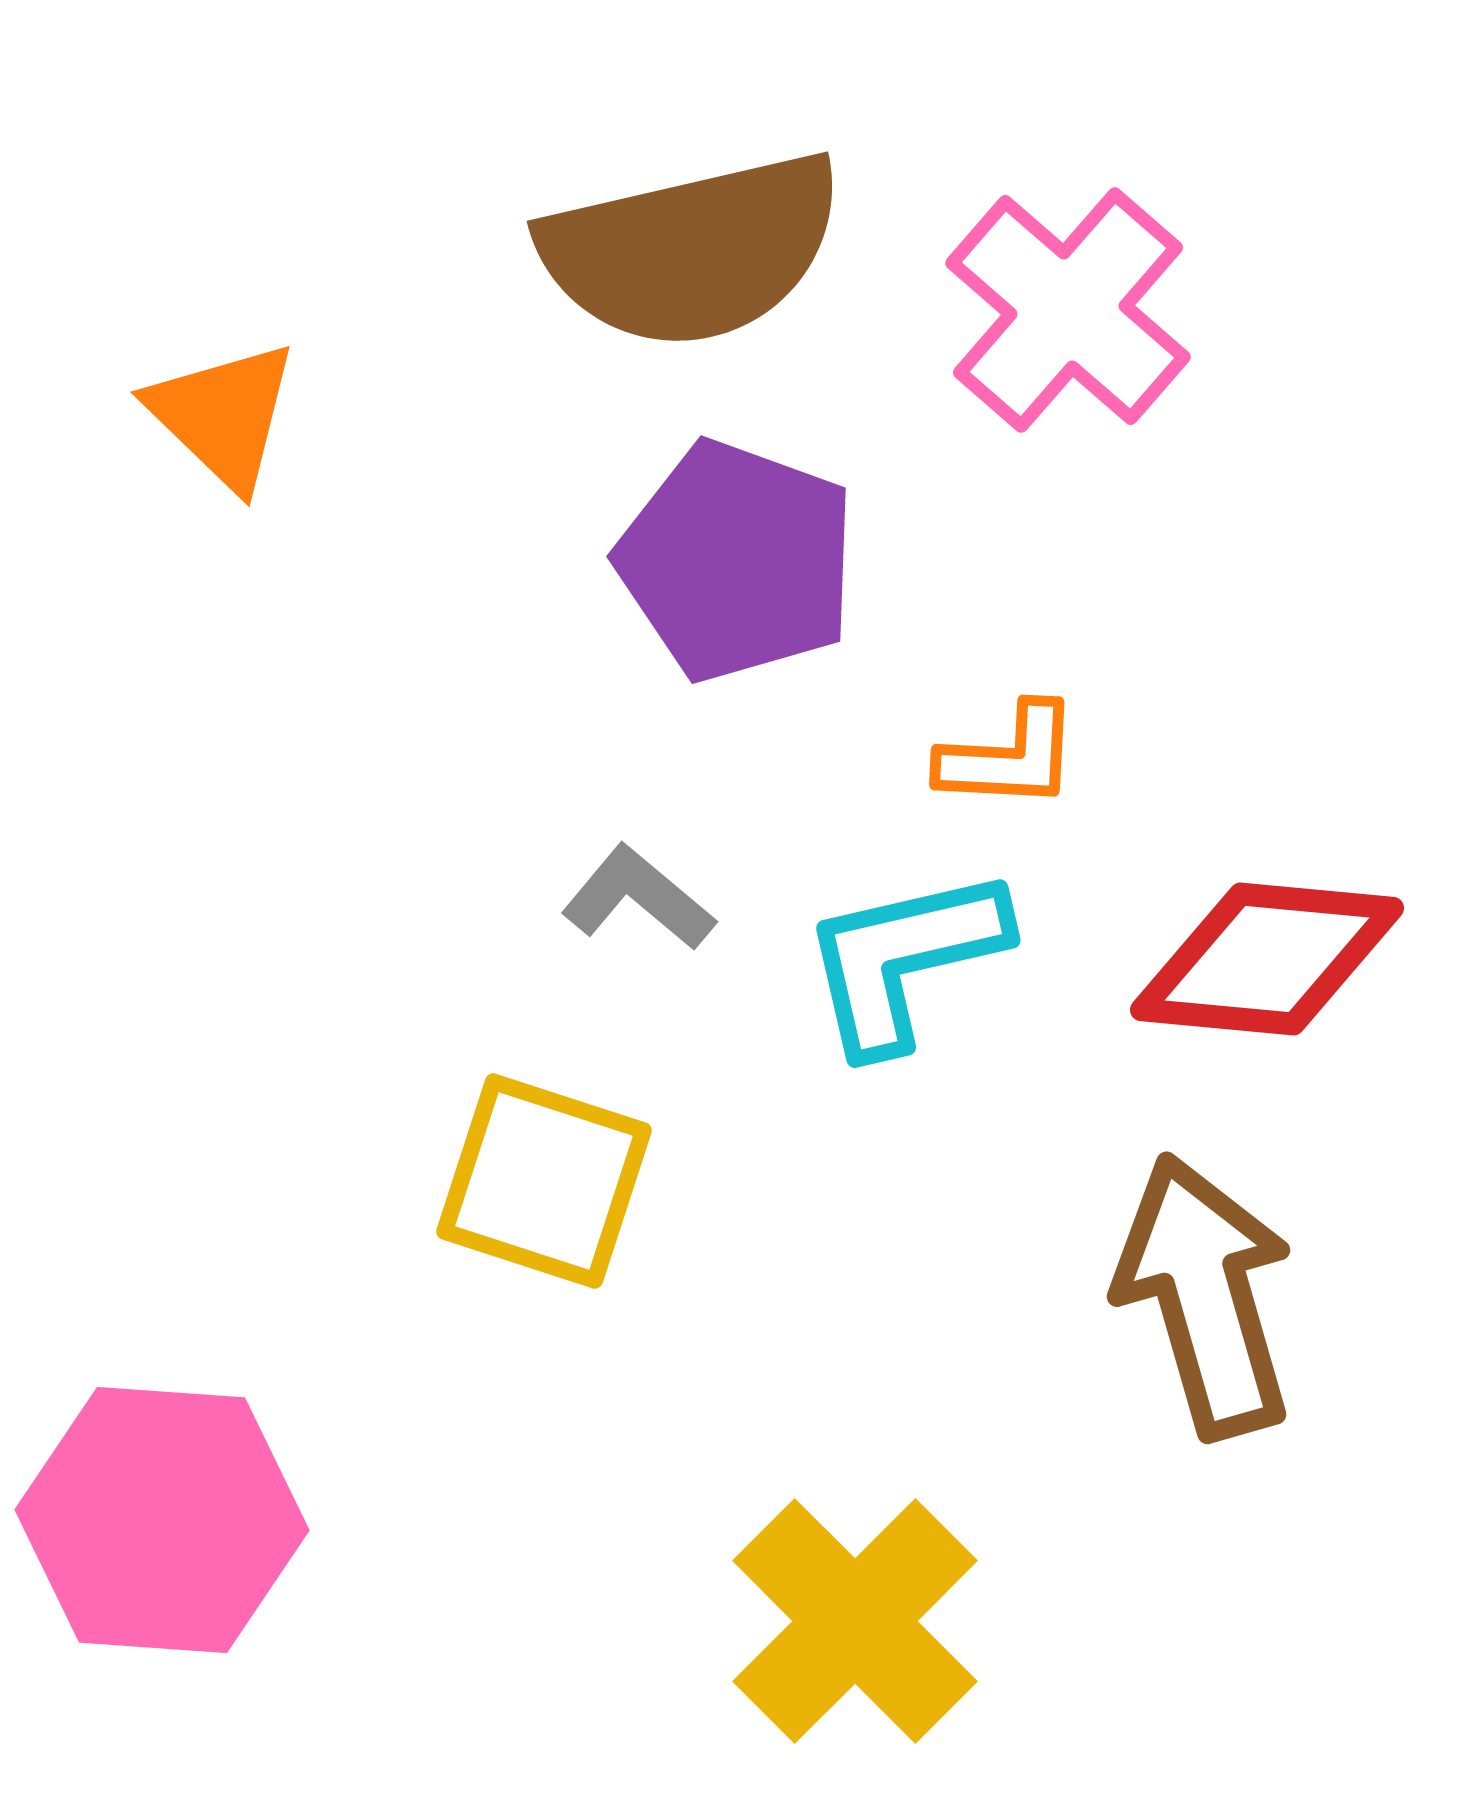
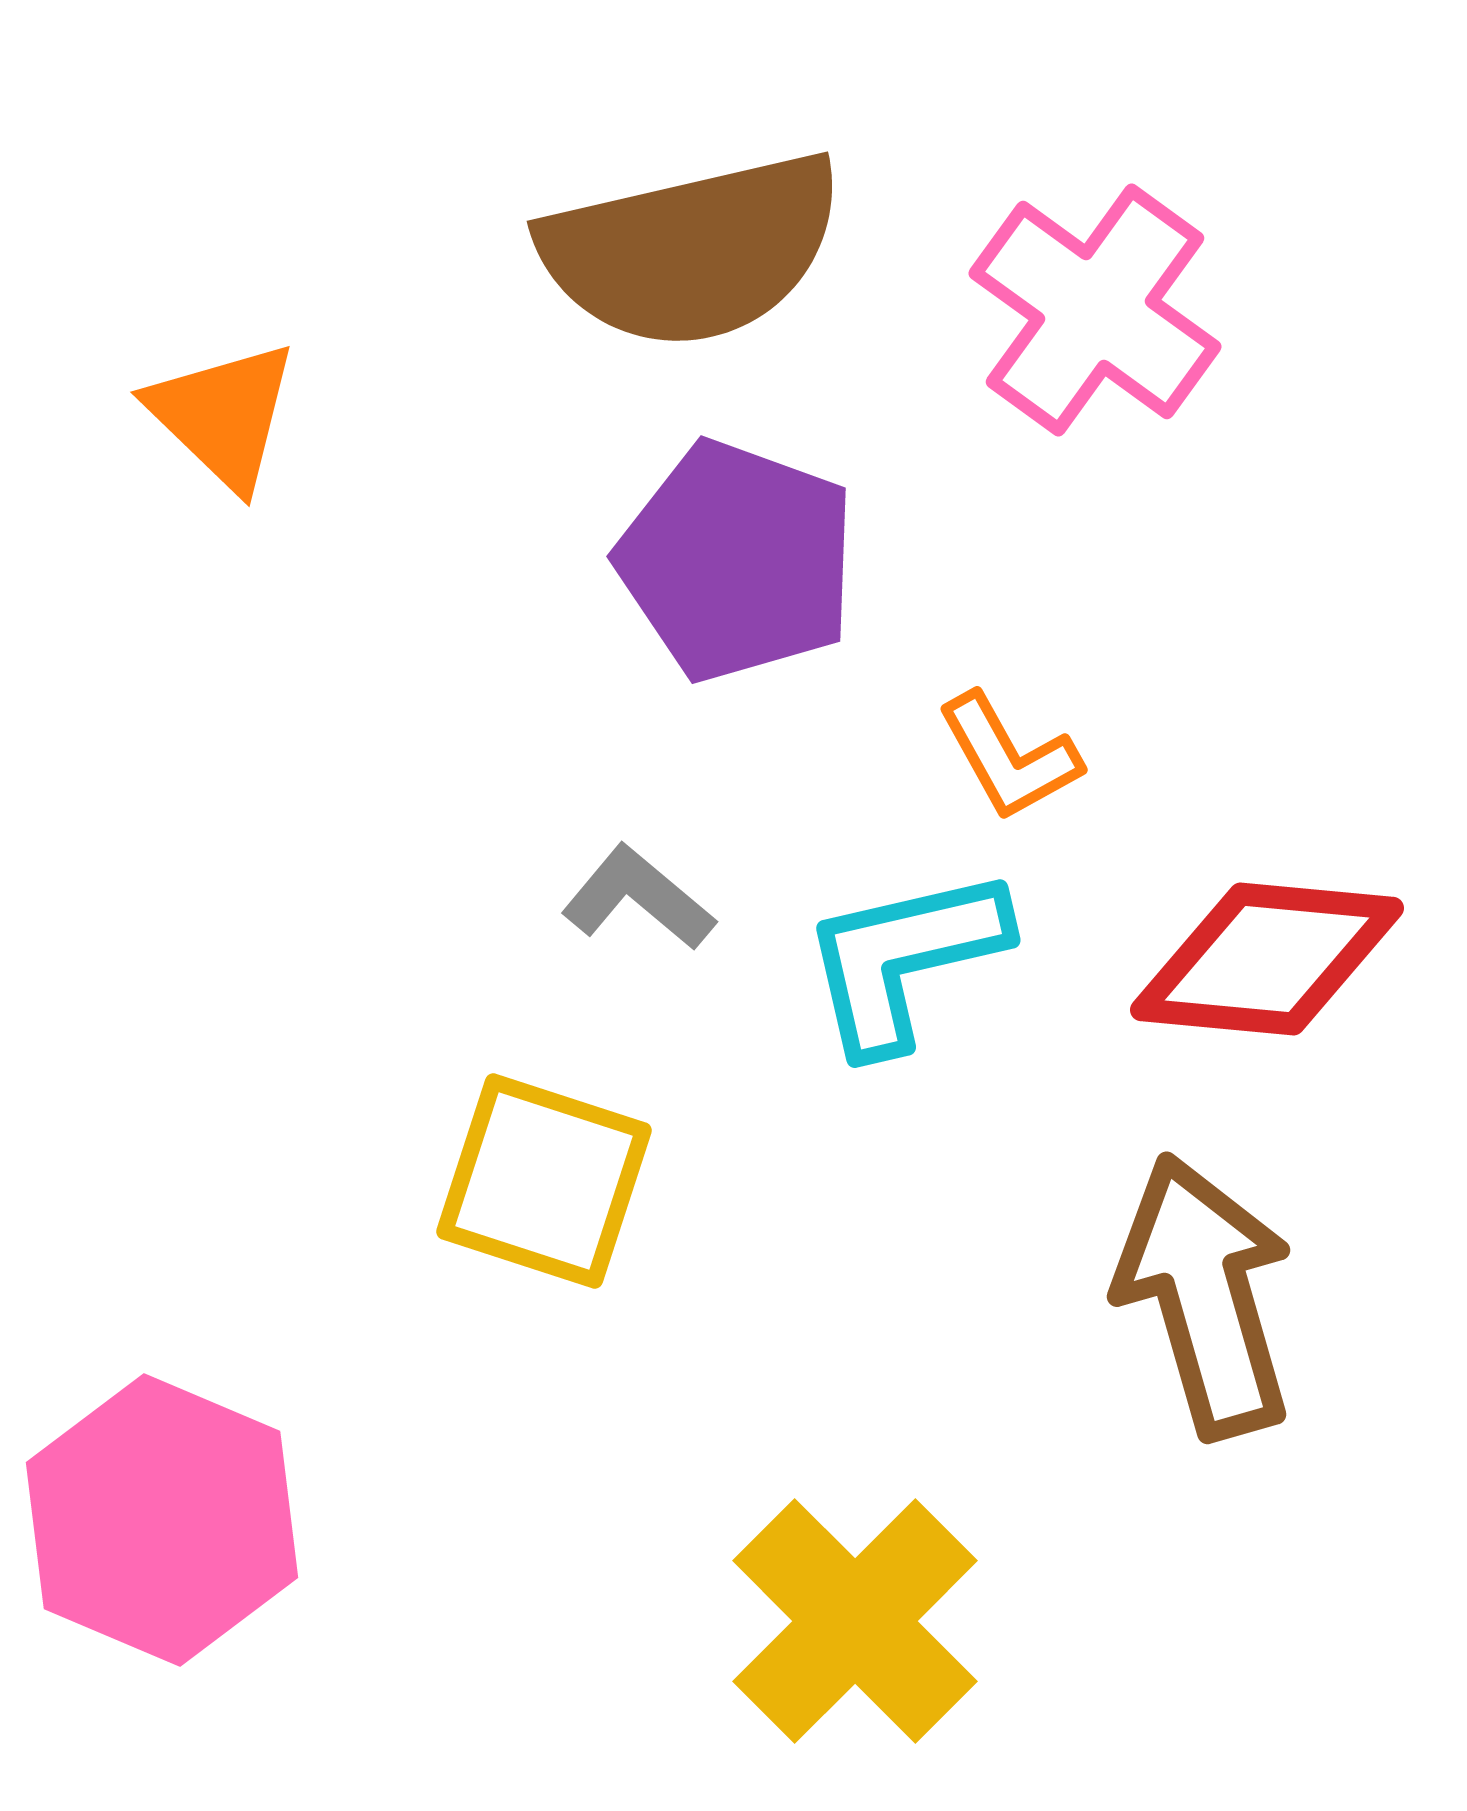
pink cross: moved 27 px right; rotated 5 degrees counterclockwise
orange L-shape: rotated 58 degrees clockwise
pink hexagon: rotated 19 degrees clockwise
